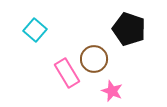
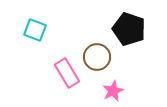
cyan square: rotated 20 degrees counterclockwise
brown circle: moved 3 px right, 2 px up
pink star: moved 1 px right; rotated 25 degrees clockwise
